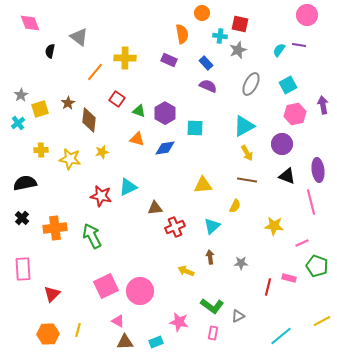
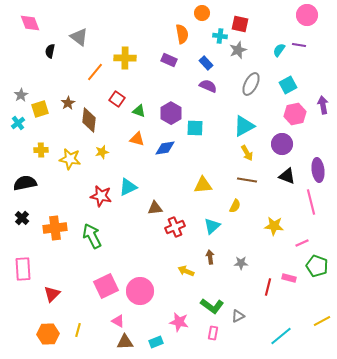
purple hexagon at (165, 113): moved 6 px right
